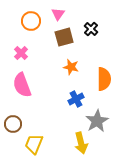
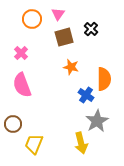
orange circle: moved 1 px right, 2 px up
blue cross: moved 10 px right, 4 px up; rotated 28 degrees counterclockwise
